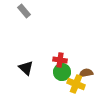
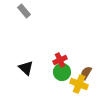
red cross: rotated 32 degrees counterclockwise
brown semicircle: rotated 48 degrees counterclockwise
yellow cross: moved 3 px right
